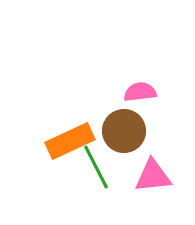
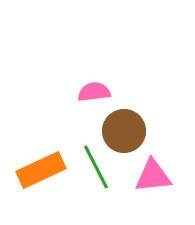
pink semicircle: moved 46 px left
orange rectangle: moved 29 px left, 29 px down
